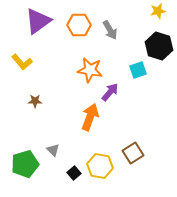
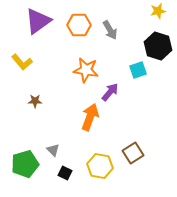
black hexagon: moved 1 px left
orange star: moved 4 px left
black square: moved 9 px left; rotated 24 degrees counterclockwise
